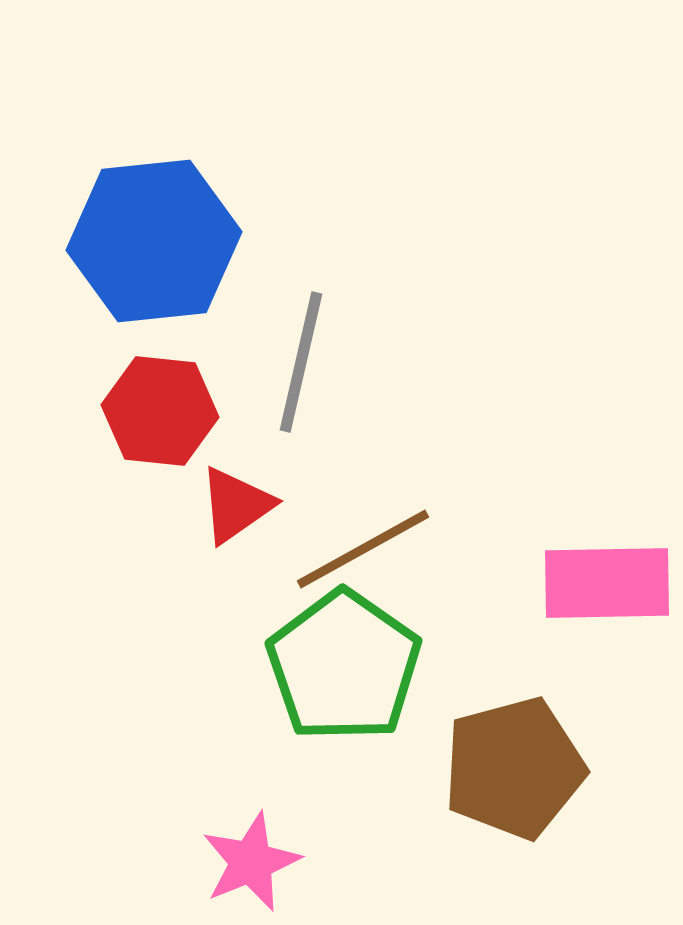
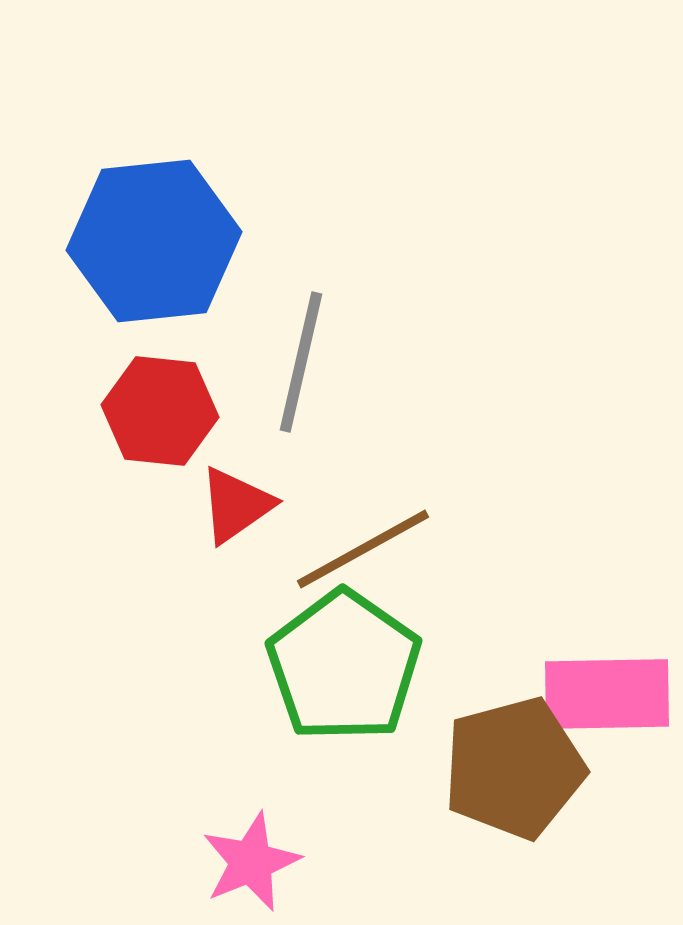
pink rectangle: moved 111 px down
